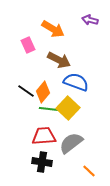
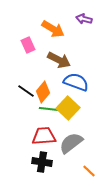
purple arrow: moved 6 px left, 1 px up
